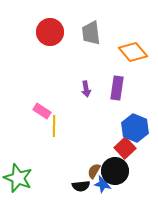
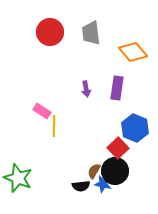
red square: moved 7 px left
